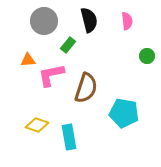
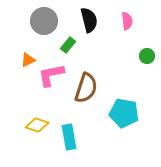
orange triangle: rotated 21 degrees counterclockwise
